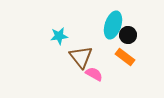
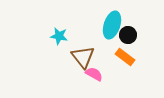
cyan ellipse: moved 1 px left
cyan star: rotated 18 degrees clockwise
brown triangle: moved 2 px right
